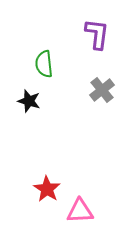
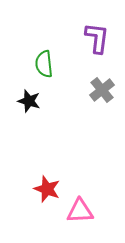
purple L-shape: moved 4 px down
red star: rotated 12 degrees counterclockwise
